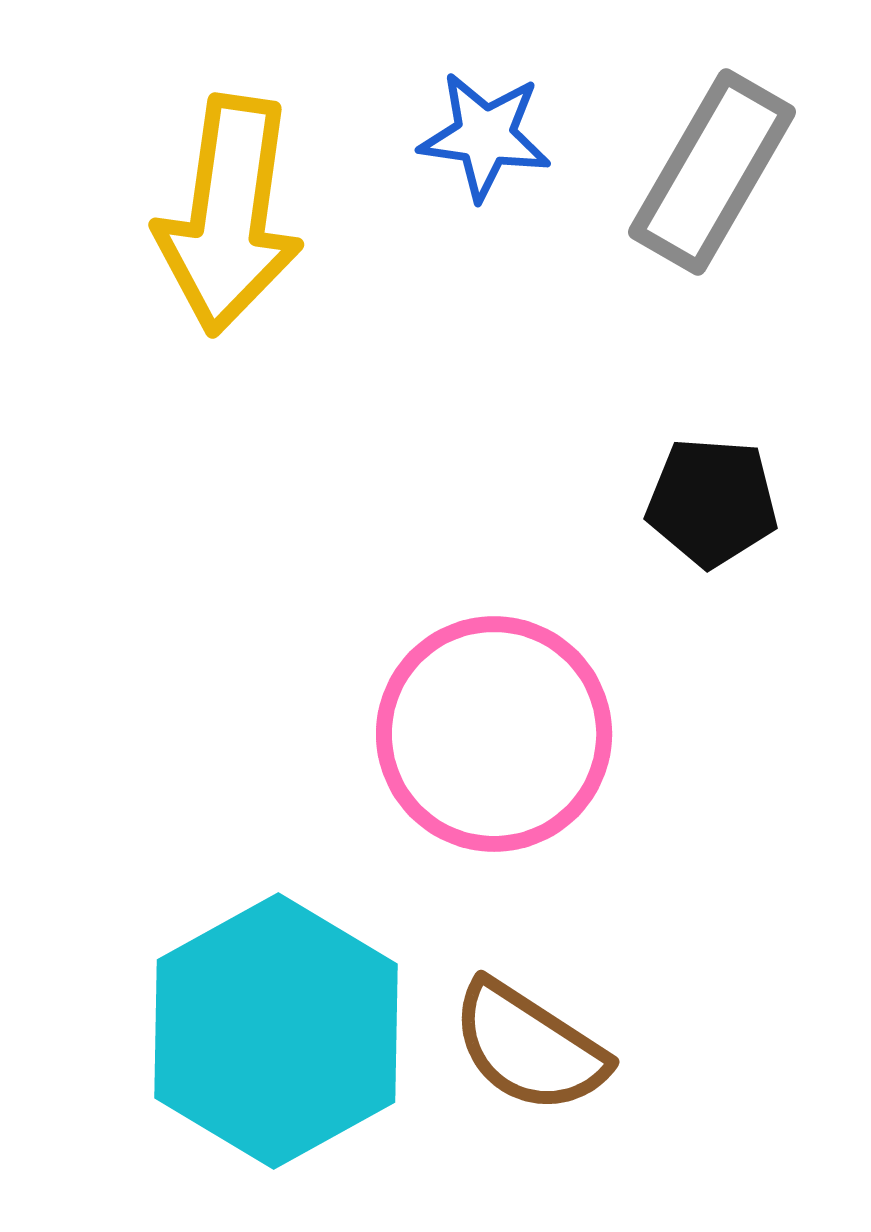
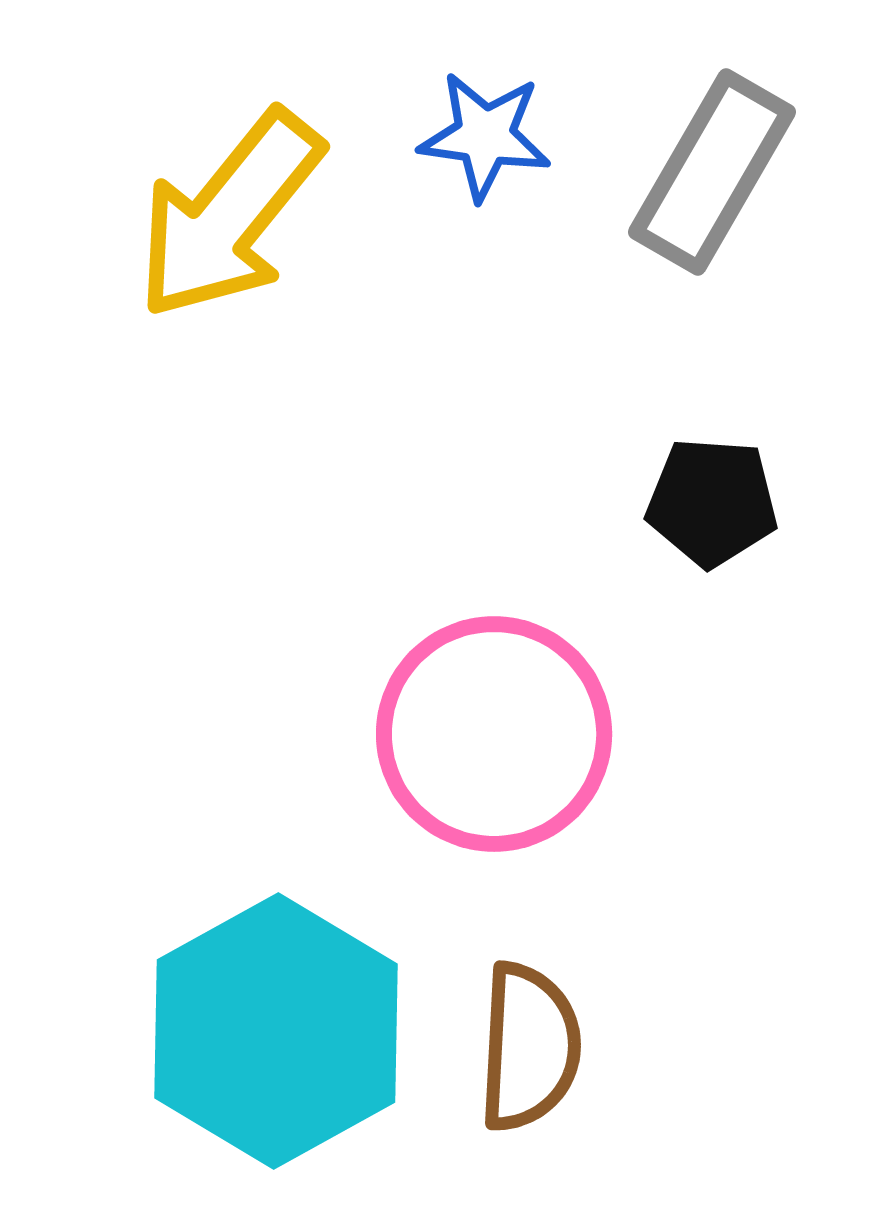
yellow arrow: rotated 31 degrees clockwise
brown semicircle: rotated 120 degrees counterclockwise
